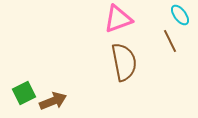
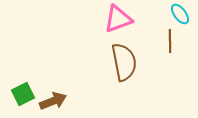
cyan ellipse: moved 1 px up
brown line: rotated 25 degrees clockwise
green square: moved 1 px left, 1 px down
